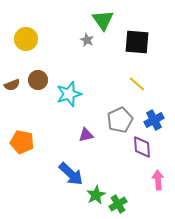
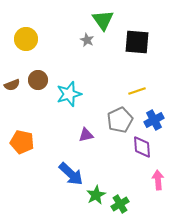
yellow line: moved 7 px down; rotated 60 degrees counterclockwise
green cross: moved 2 px right
